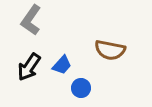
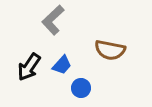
gray L-shape: moved 22 px right; rotated 12 degrees clockwise
